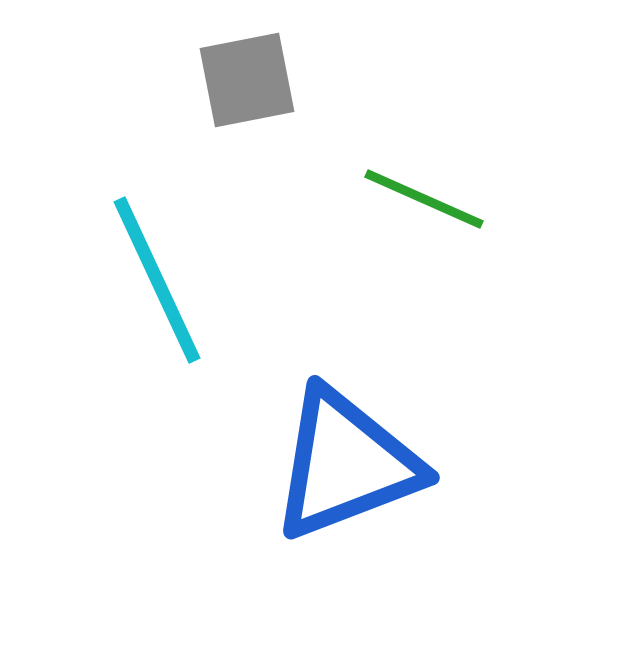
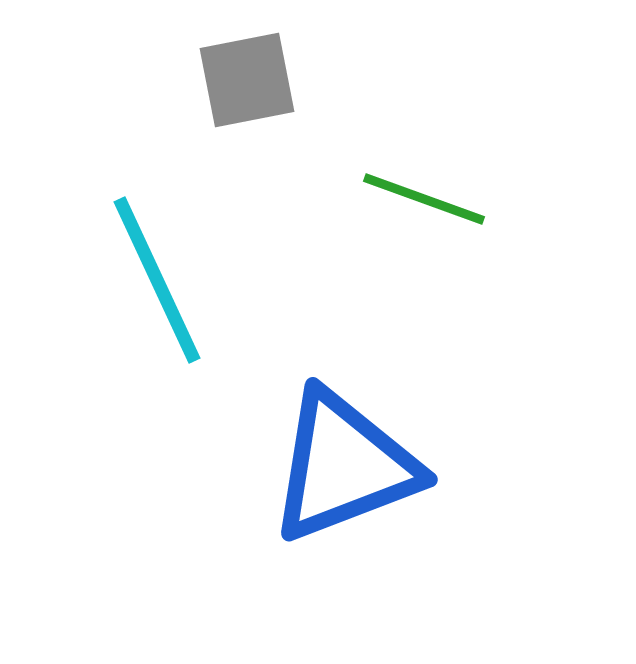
green line: rotated 4 degrees counterclockwise
blue triangle: moved 2 px left, 2 px down
